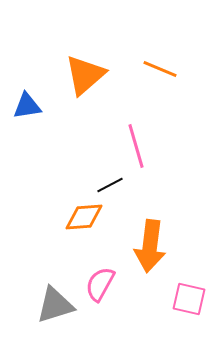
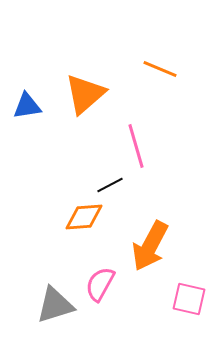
orange triangle: moved 19 px down
orange arrow: rotated 21 degrees clockwise
